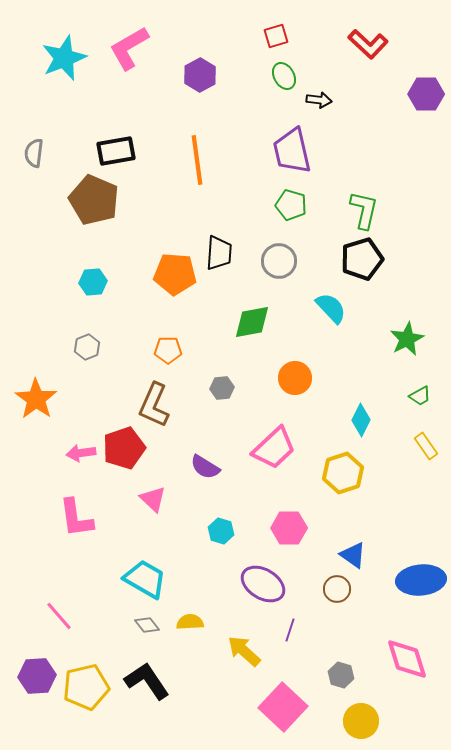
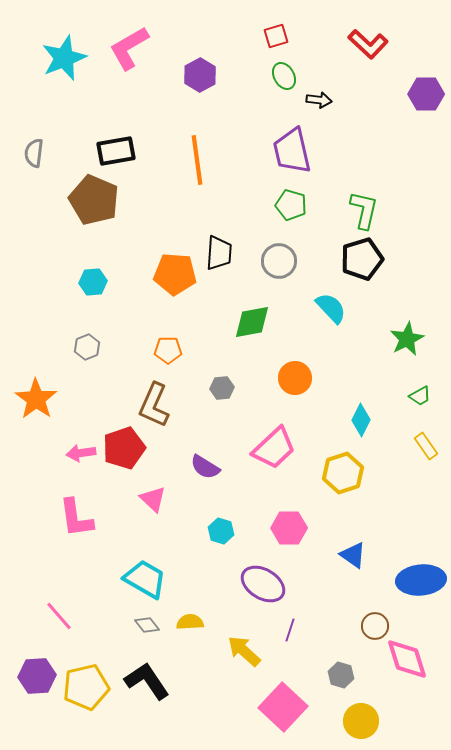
brown circle at (337, 589): moved 38 px right, 37 px down
